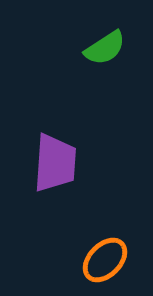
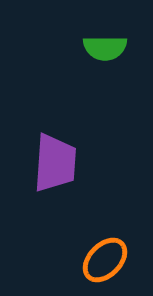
green semicircle: rotated 33 degrees clockwise
